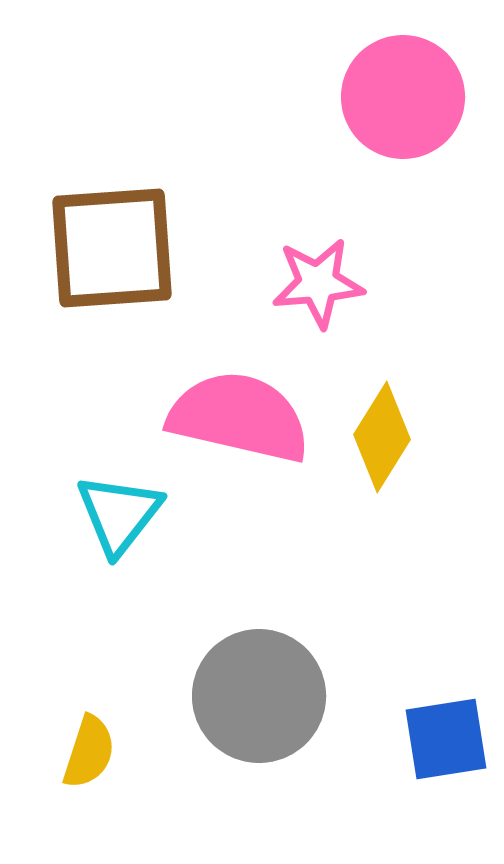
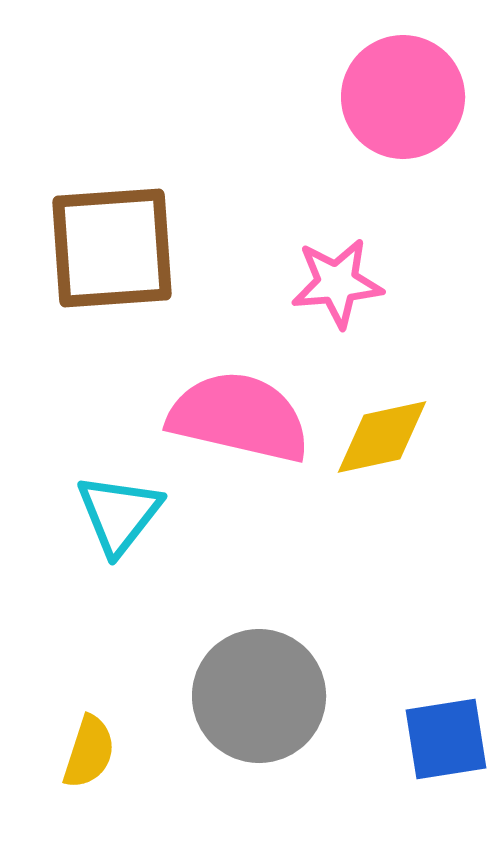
pink star: moved 19 px right
yellow diamond: rotated 46 degrees clockwise
